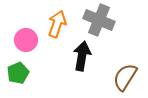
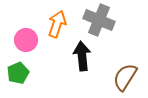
black arrow: rotated 16 degrees counterclockwise
